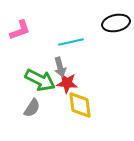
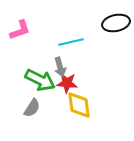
yellow diamond: moved 1 px left
